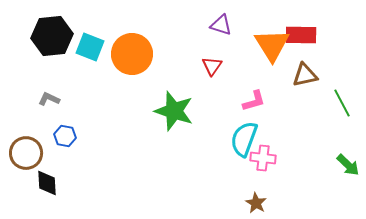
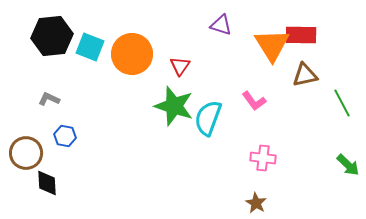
red triangle: moved 32 px left
pink L-shape: rotated 70 degrees clockwise
green star: moved 5 px up
cyan semicircle: moved 36 px left, 21 px up
